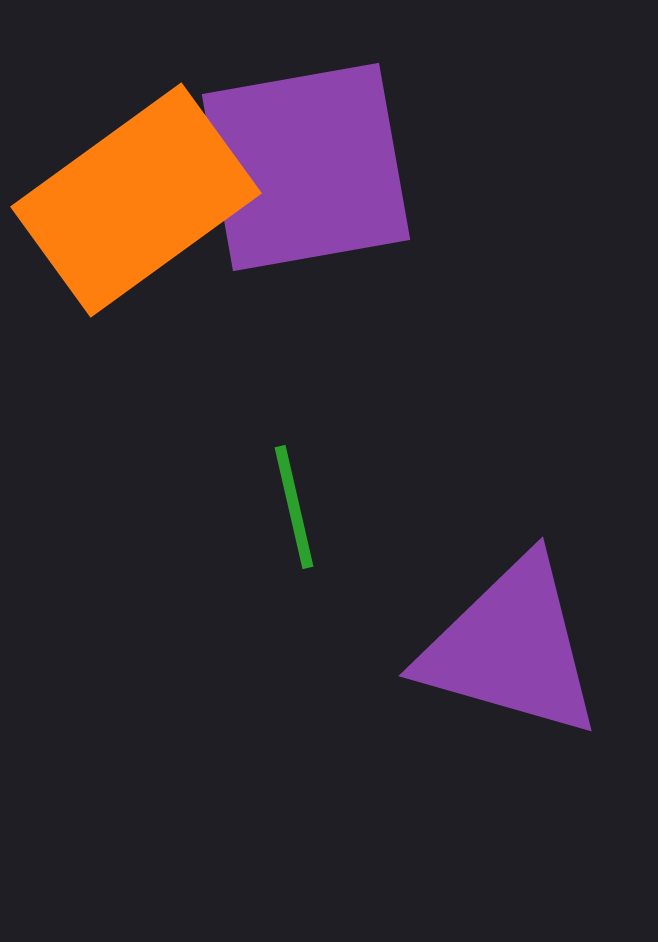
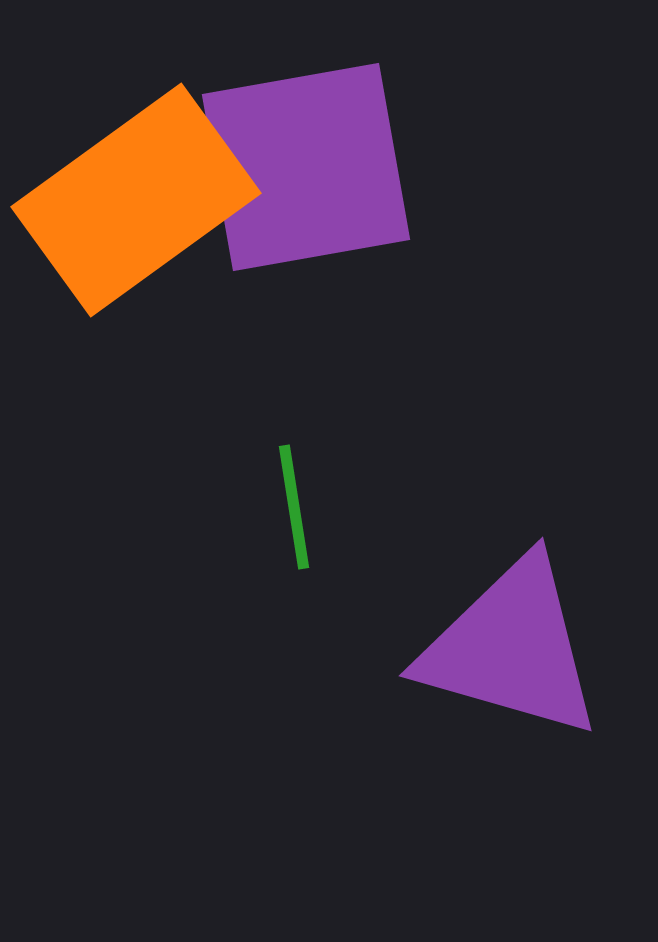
green line: rotated 4 degrees clockwise
